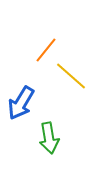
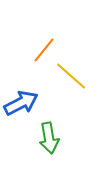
orange line: moved 2 px left
blue arrow: rotated 148 degrees counterclockwise
